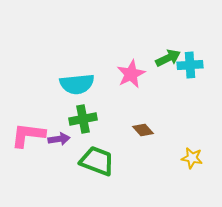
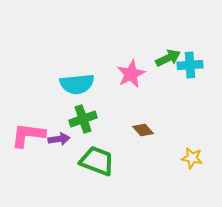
green cross: rotated 8 degrees counterclockwise
